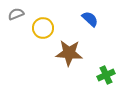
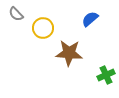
gray semicircle: rotated 112 degrees counterclockwise
blue semicircle: rotated 84 degrees counterclockwise
